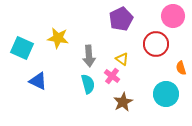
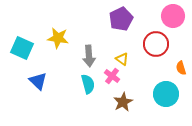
blue triangle: rotated 18 degrees clockwise
